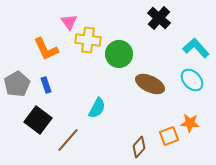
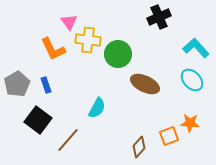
black cross: moved 1 px up; rotated 25 degrees clockwise
orange L-shape: moved 7 px right
green circle: moved 1 px left
brown ellipse: moved 5 px left
